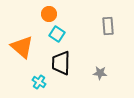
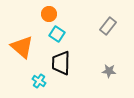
gray rectangle: rotated 42 degrees clockwise
gray star: moved 9 px right, 2 px up
cyan cross: moved 1 px up
